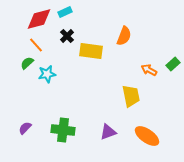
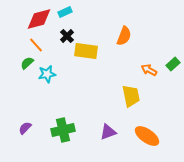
yellow rectangle: moved 5 px left
green cross: rotated 20 degrees counterclockwise
